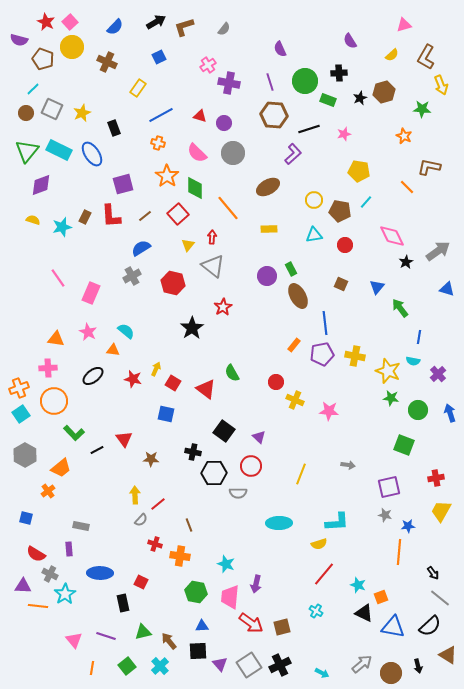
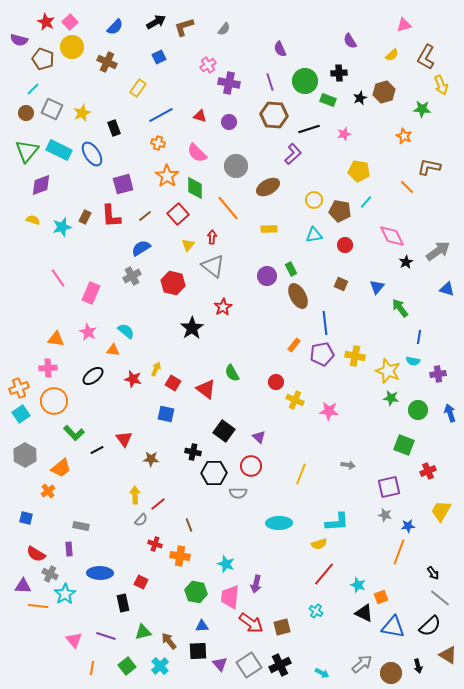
purple circle at (224, 123): moved 5 px right, 1 px up
gray circle at (233, 153): moved 3 px right, 13 px down
purple cross at (438, 374): rotated 35 degrees clockwise
red cross at (436, 478): moved 8 px left, 7 px up; rotated 14 degrees counterclockwise
orange line at (399, 552): rotated 15 degrees clockwise
